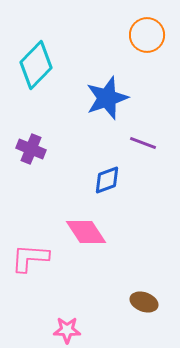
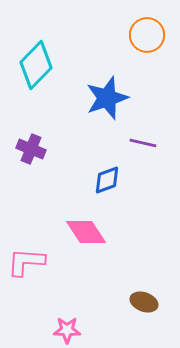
purple line: rotated 8 degrees counterclockwise
pink L-shape: moved 4 px left, 4 px down
